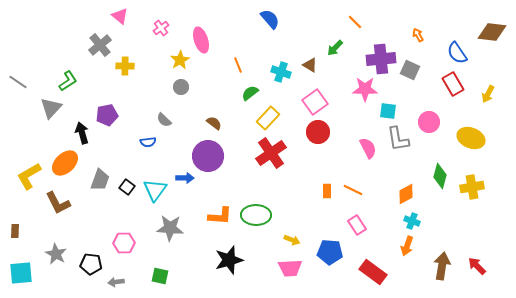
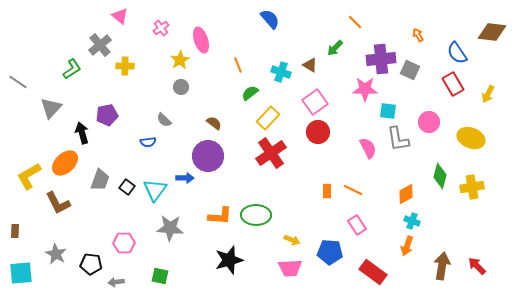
green L-shape at (68, 81): moved 4 px right, 12 px up
